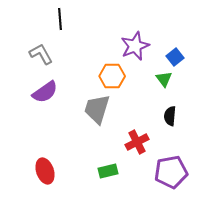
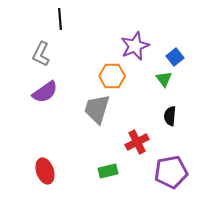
gray L-shape: rotated 125 degrees counterclockwise
